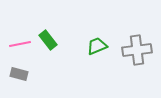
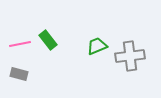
gray cross: moved 7 px left, 6 px down
